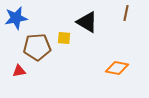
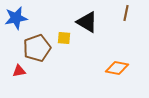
brown pentagon: moved 1 px down; rotated 16 degrees counterclockwise
